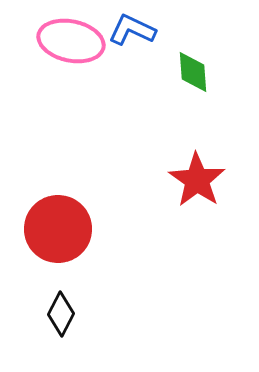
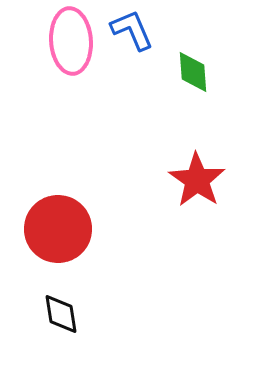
blue L-shape: rotated 42 degrees clockwise
pink ellipse: rotated 74 degrees clockwise
black diamond: rotated 36 degrees counterclockwise
